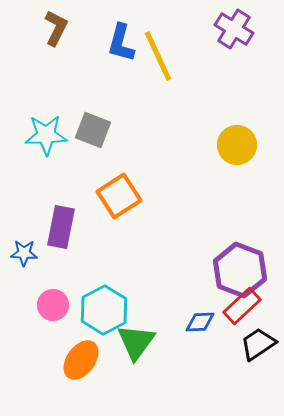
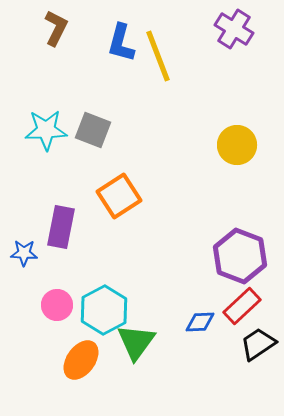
yellow line: rotated 4 degrees clockwise
cyan star: moved 5 px up
purple hexagon: moved 14 px up
pink circle: moved 4 px right
